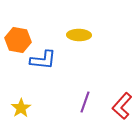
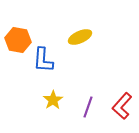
yellow ellipse: moved 1 px right, 2 px down; rotated 25 degrees counterclockwise
blue L-shape: rotated 88 degrees clockwise
purple line: moved 3 px right, 5 px down
yellow star: moved 32 px right, 8 px up
